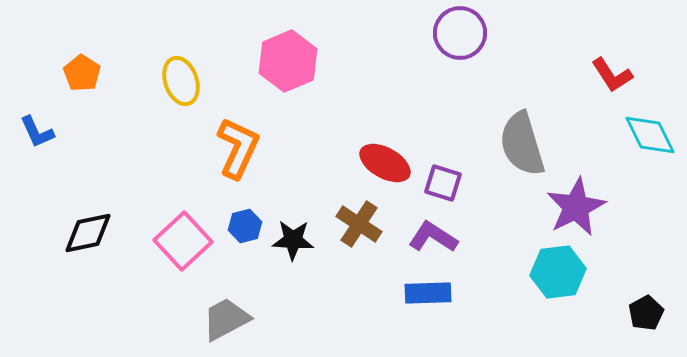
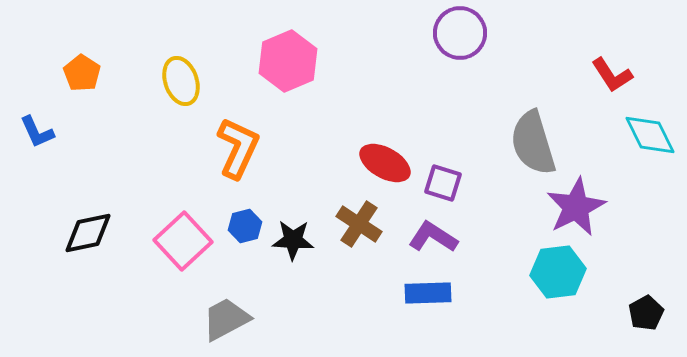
gray semicircle: moved 11 px right, 1 px up
